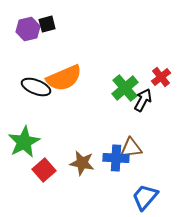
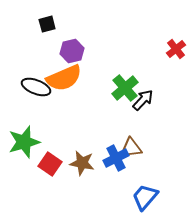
purple hexagon: moved 44 px right, 22 px down
red cross: moved 15 px right, 28 px up
black arrow: rotated 15 degrees clockwise
green star: rotated 12 degrees clockwise
blue cross: rotated 30 degrees counterclockwise
red square: moved 6 px right, 6 px up; rotated 15 degrees counterclockwise
